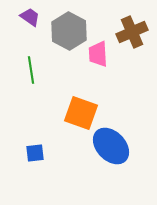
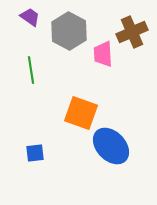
pink trapezoid: moved 5 px right
